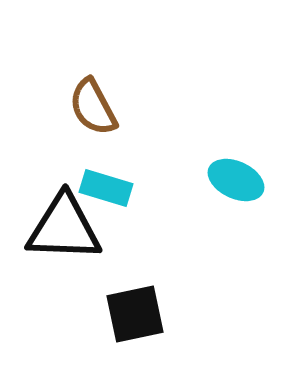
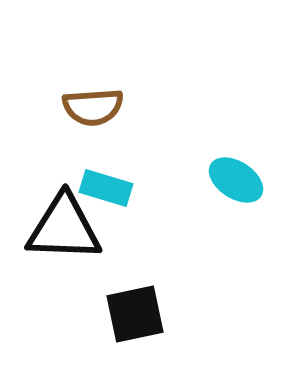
brown semicircle: rotated 66 degrees counterclockwise
cyan ellipse: rotated 8 degrees clockwise
